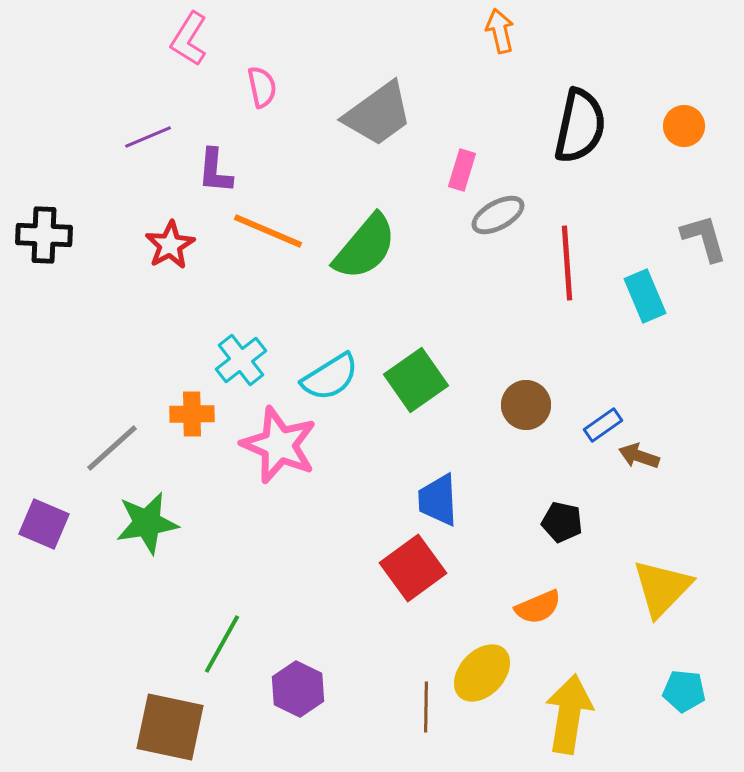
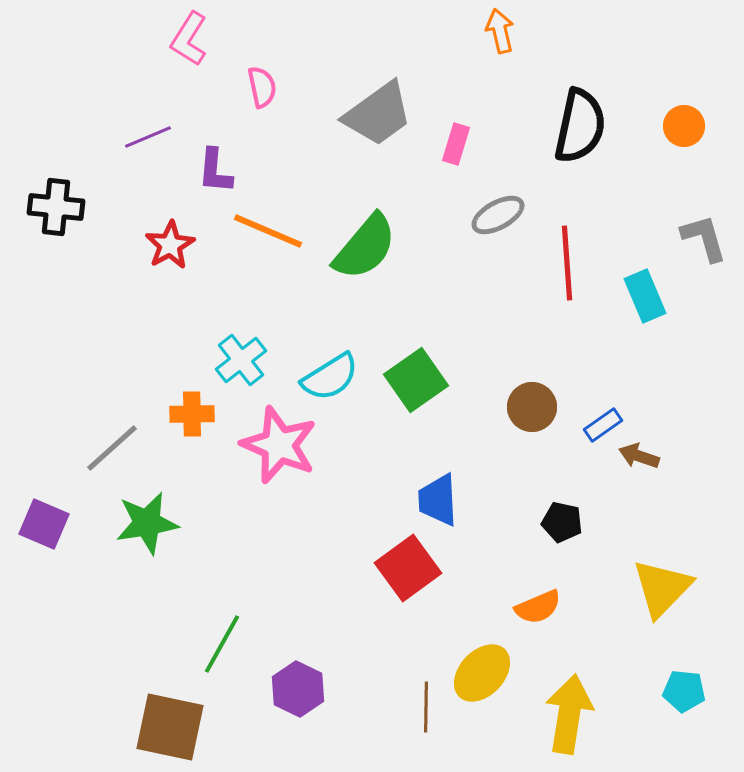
pink rectangle: moved 6 px left, 26 px up
black cross: moved 12 px right, 28 px up; rotated 4 degrees clockwise
brown circle: moved 6 px right, 2 px down
red square: moved 5 px left
